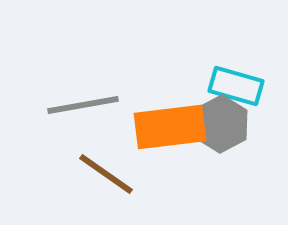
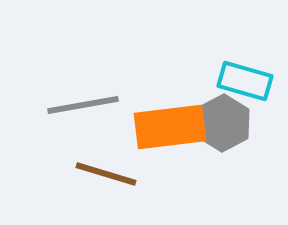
cyan rectangle: moved 9 px right, 5 px up
gray hexagon: moved 2 px right, 1 px up
brown line: rotated 18 degrees counterclockwise
